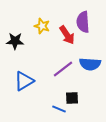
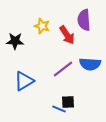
purple semicircle: moved 1 px right, 2 px up
black square: moved 4 px left, 4 px down
